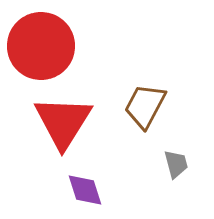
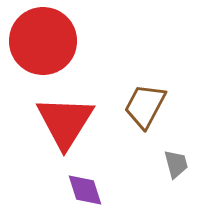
red circle: moved 2 px right, 5 px up
red triangle: moved 2 px right
